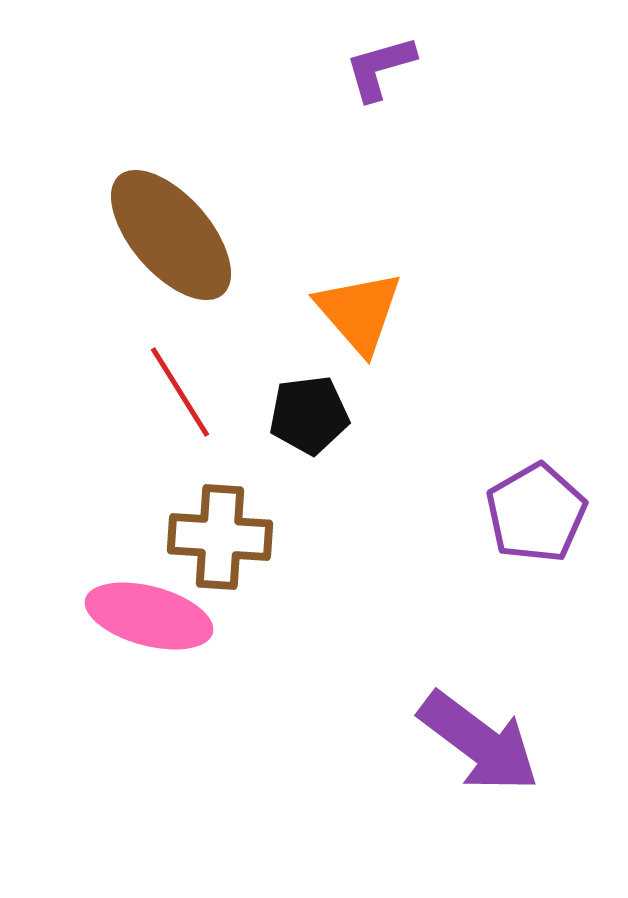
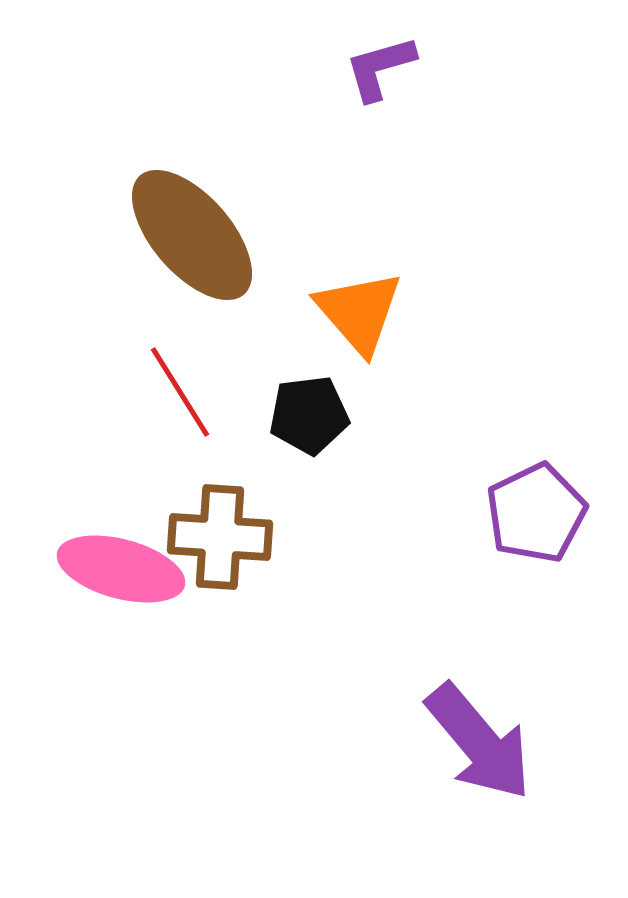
brown ellipse: moved 21 px right
purple pentagon: rotated 4 degrees clockwise
pink ellipse: moved 28 px left, 47 px up
purple arrow: rotated 13 degrees clockwise
